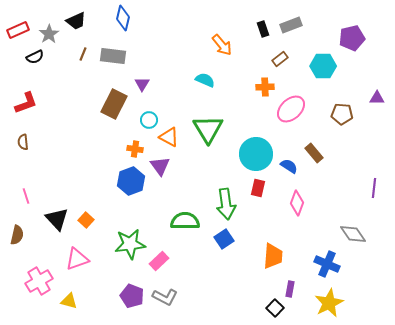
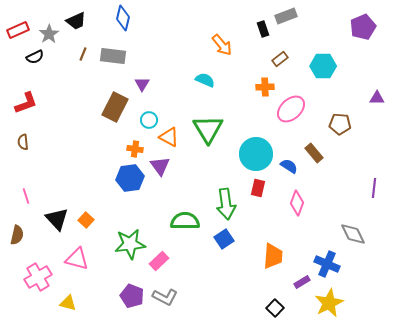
gray rectangle at (291, 25): moved 5 px left, 9 px up
purple pentagon at (352, 38): moved 11 px right, 11 px up; rotated 10 degrees counterclockwise
brown rectangle at (114, 104): moved 1 px right, 3 px down
brown pentagon at (342, 114): moved 2 px left, 10 px down
blue hexagon at (131, 181): moved 1 px left, 3 px up; rotated 12 degrees clockwise
gray diamond at (353, 234): rotated 8 degrees clockwise
pink triangle at (77, 259): rotated 35 degrees clockwise
pink cross at (39, 281): moved 1 px left, 4 px up
purple rectangle at (290, 289): moved 12 px right, 7 px up; rotated 49 degrees clockwise
yellow triangle at (69, 301): moved 1 px left, 2 px down
